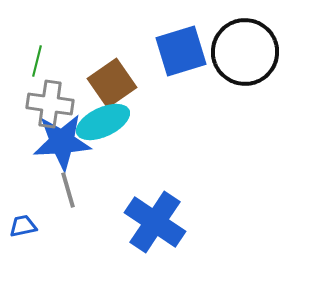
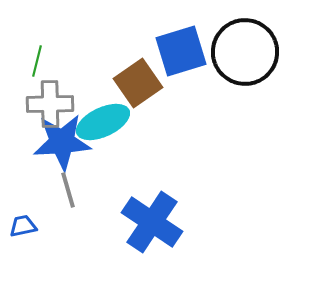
brown square: moved 26 px right
gray cross: rotated 9 degrees counterclockwise
blue cross: moved 3 px left
